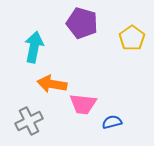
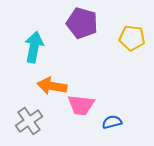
yellow pentagon: rotated 30 degrees counterclockwise
orange arrow: moved 2 px down
pink trapezoid: moved 2 px left, 1 px down
gray cross: rotated 8 degrees counterclockwise
